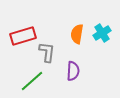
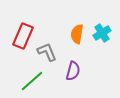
red rectangle: rotated 50 degrees counterclockwise
gray L-shape: rotated 30 degrees counterclockwise
purple semicircle: rotated 12 degrees clockwise
